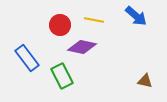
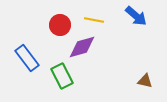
purple diamond: rotated 28 degrees counterclockwise
